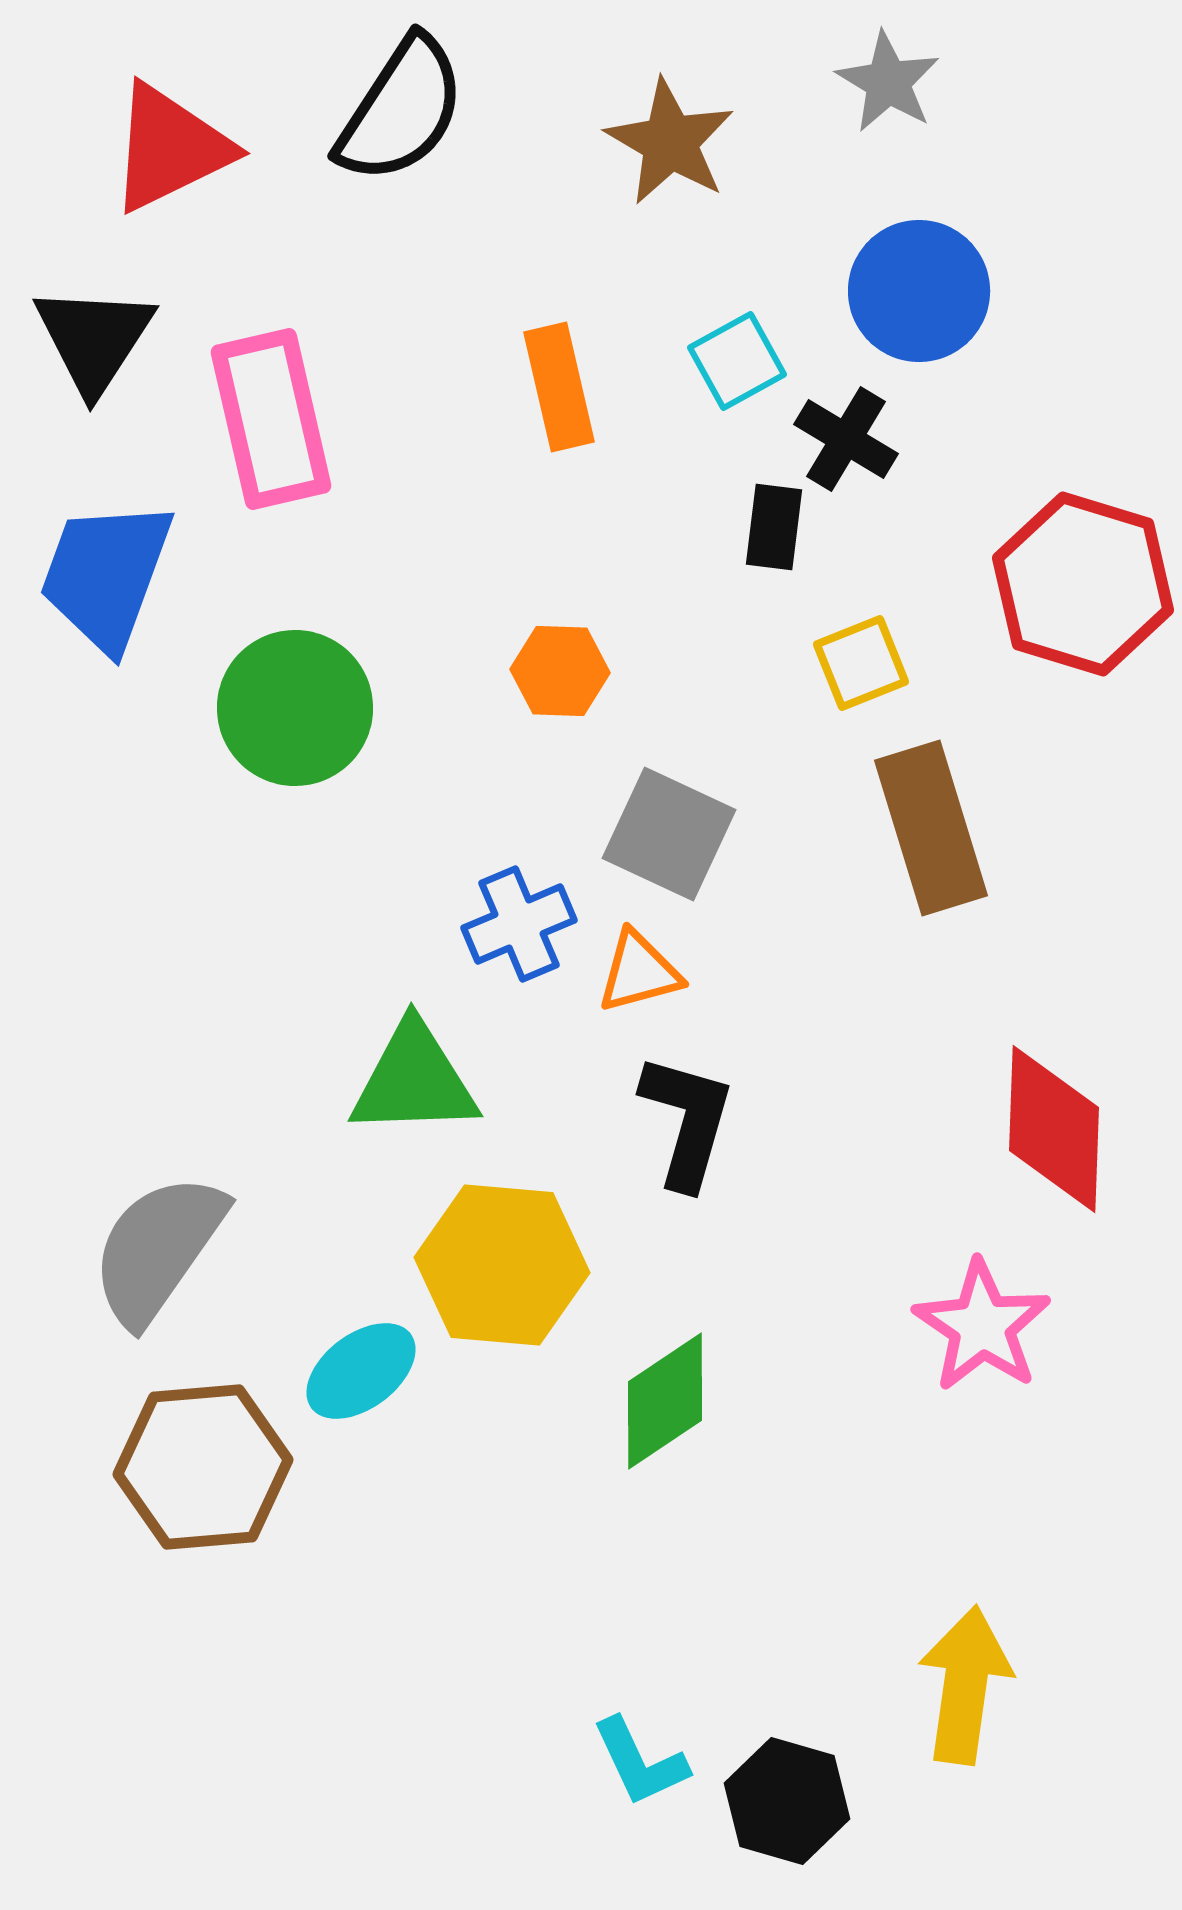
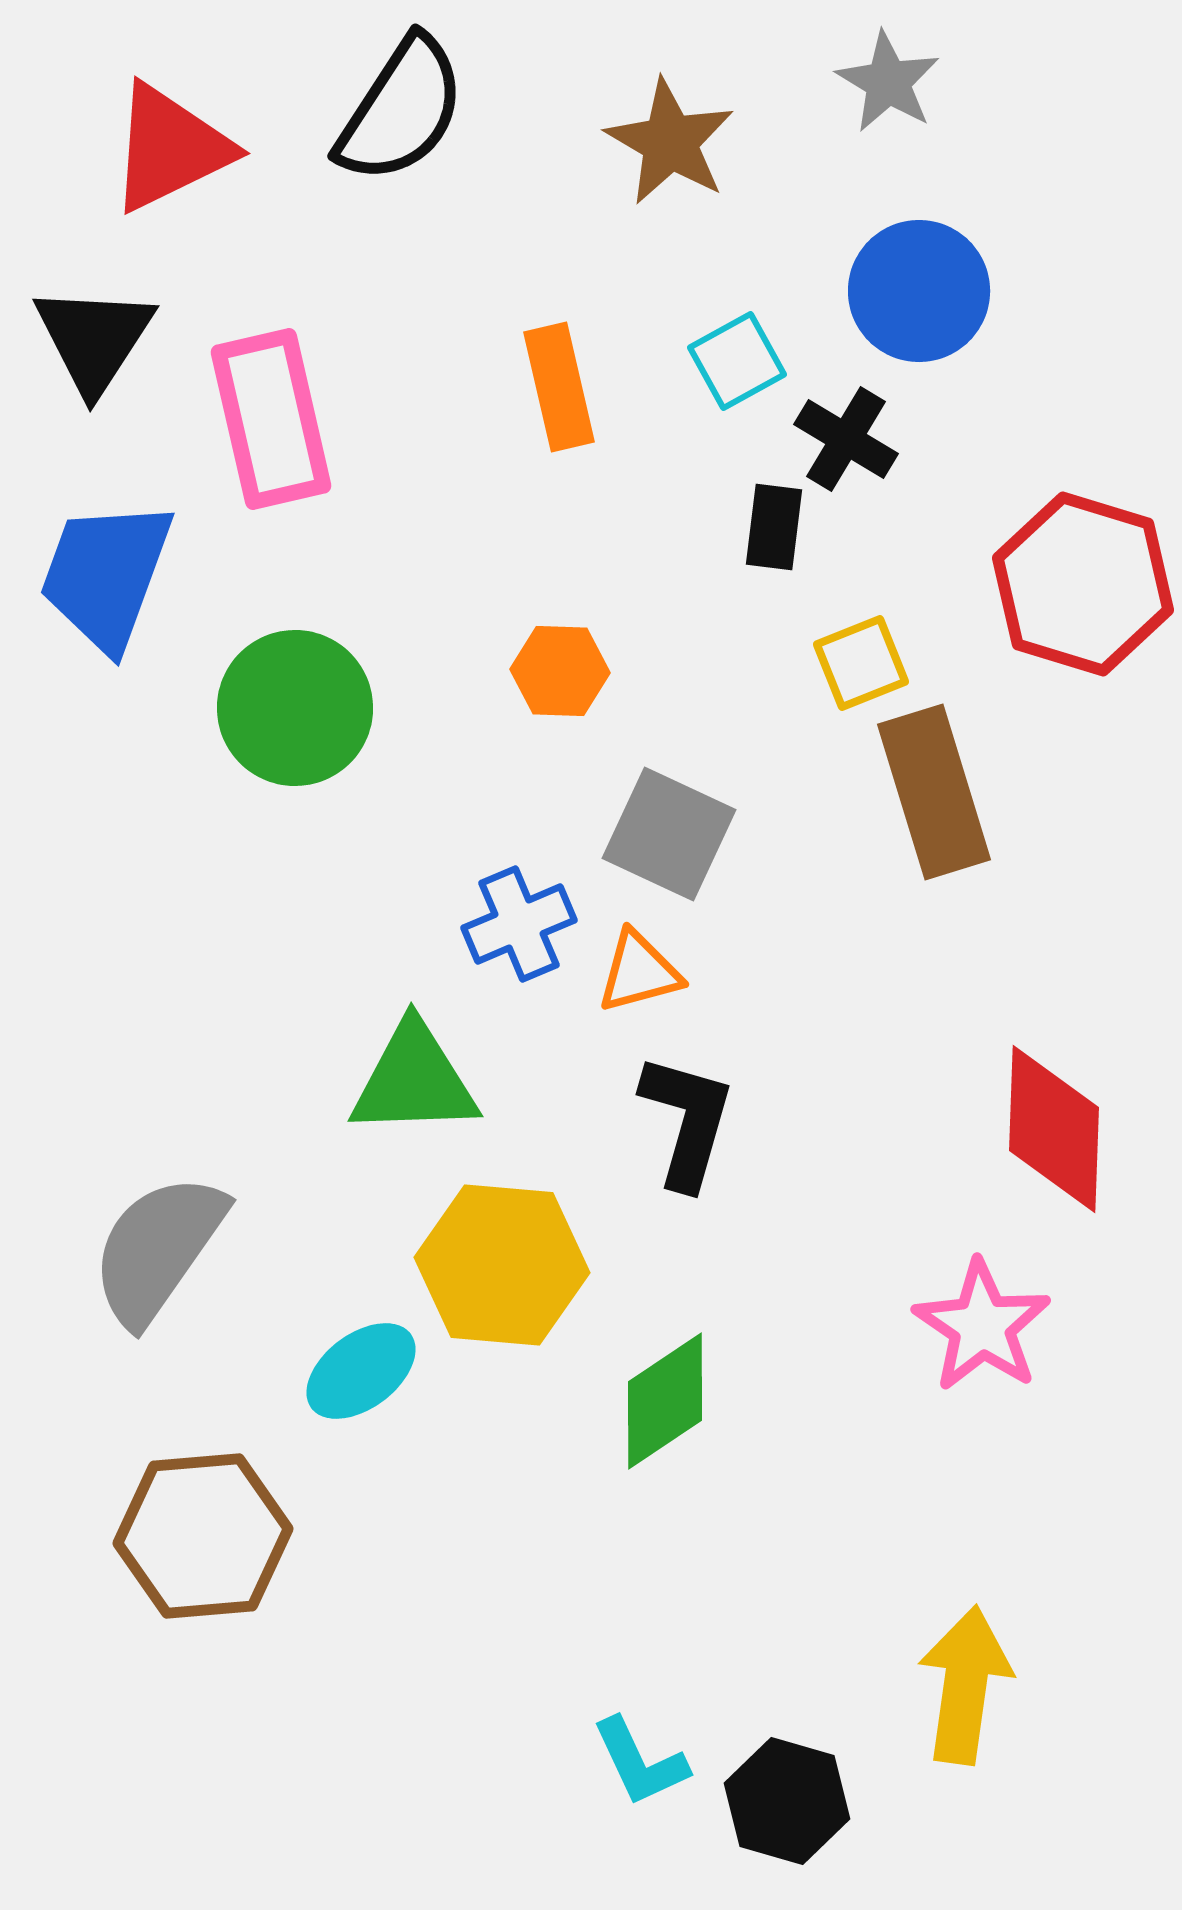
brown rectangle: moved 3 px right, 36 px up
brown hexagon: moved 69 px down
